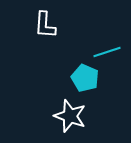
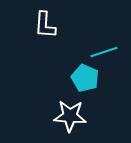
cyan line: moved 3 px left
white star: rotated 16 degrees counterclockwise
